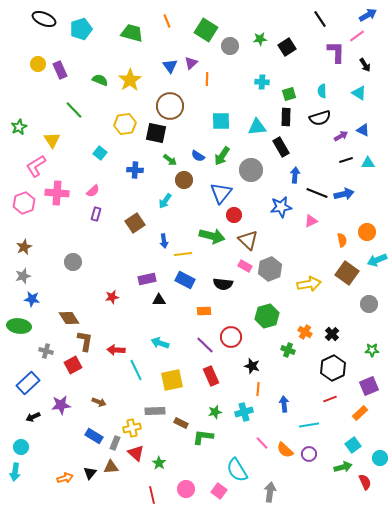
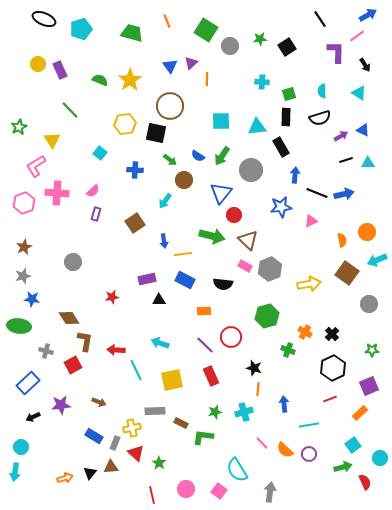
green line at (74, 110): moved 4 px left
black star at (252, 366): moved 2 px right, 2 px down
